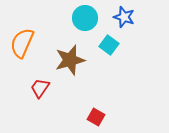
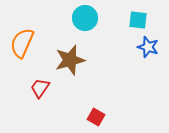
blue star: moved 24 px right, 30 px down
cyan square: moved 29 px right, 25 px up; rotated 30 degrees counterclockwise
